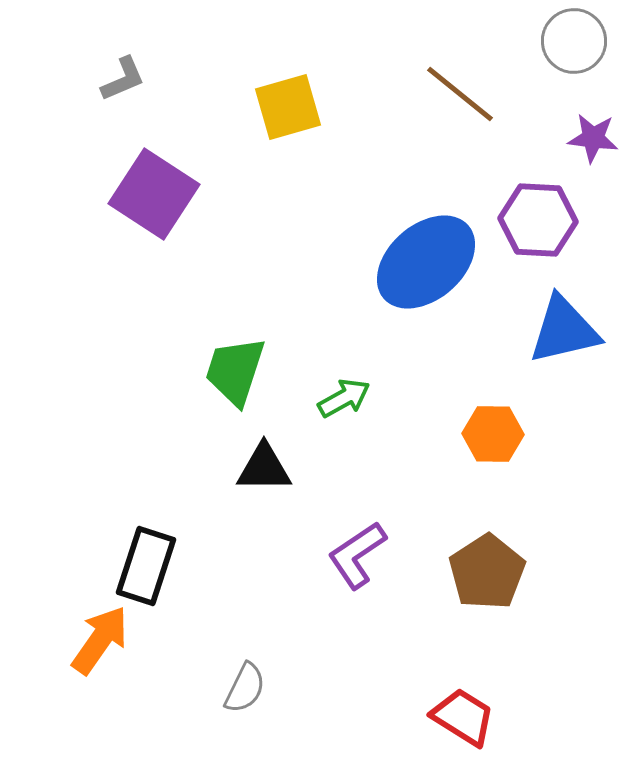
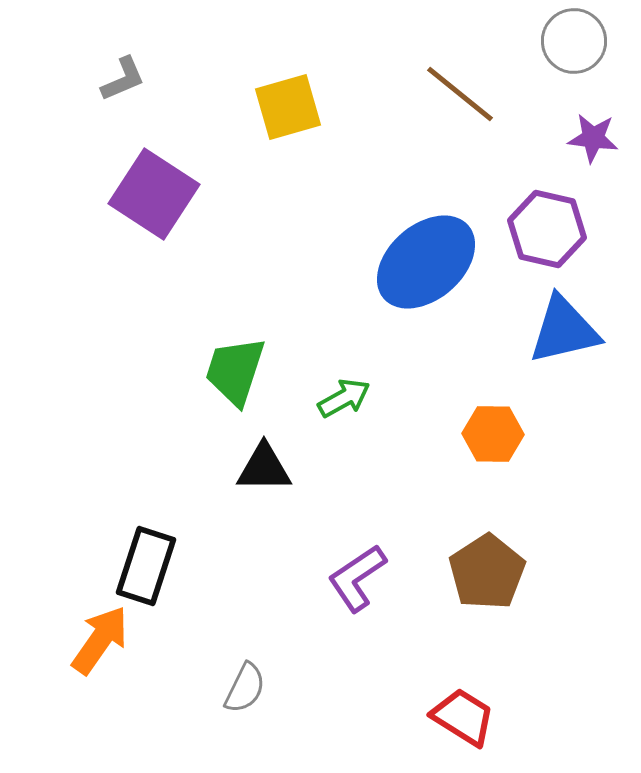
purple hexagon: moved 9 px right, 9 px down; rotated 10 degrees clockwise
purple L-shape: moved 23 px down
